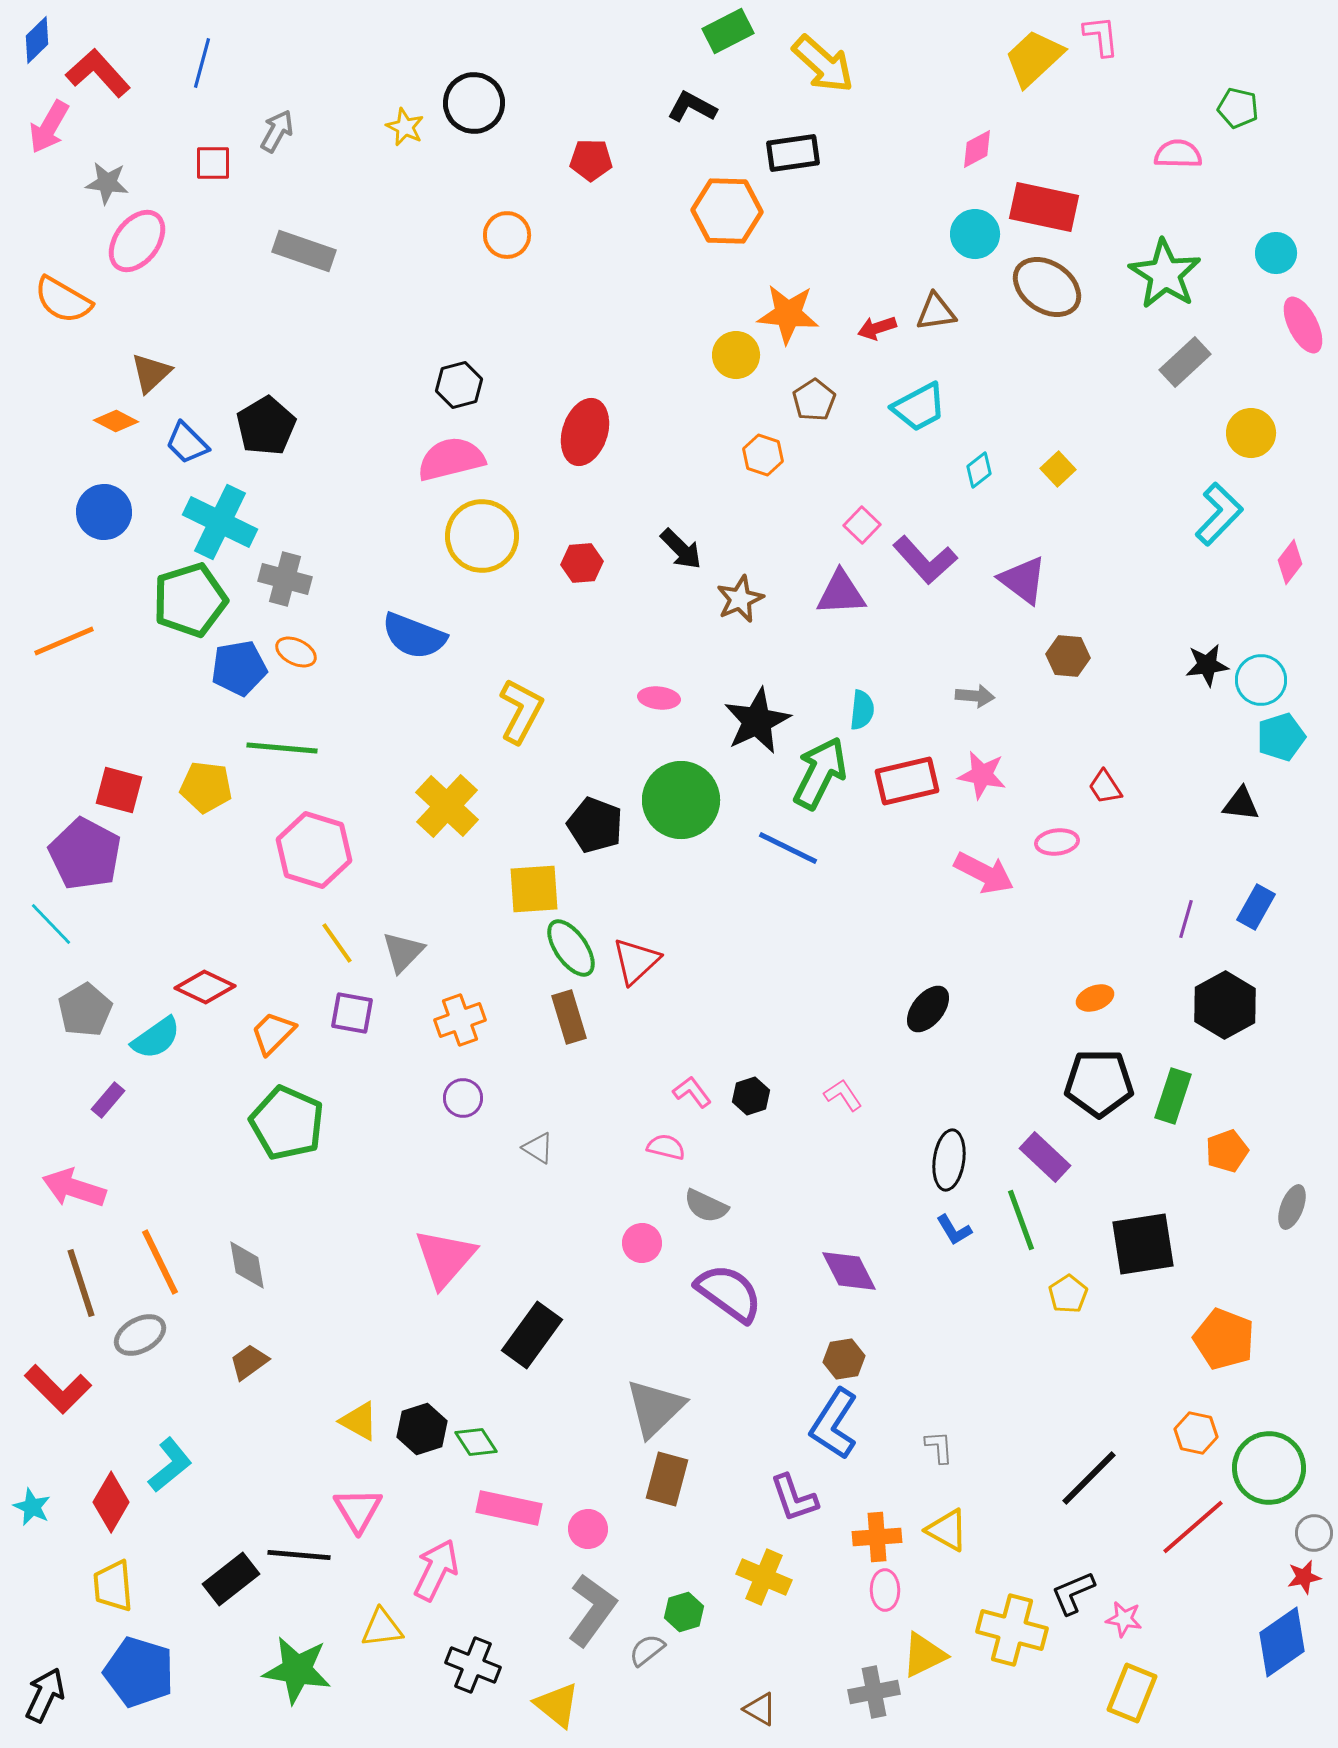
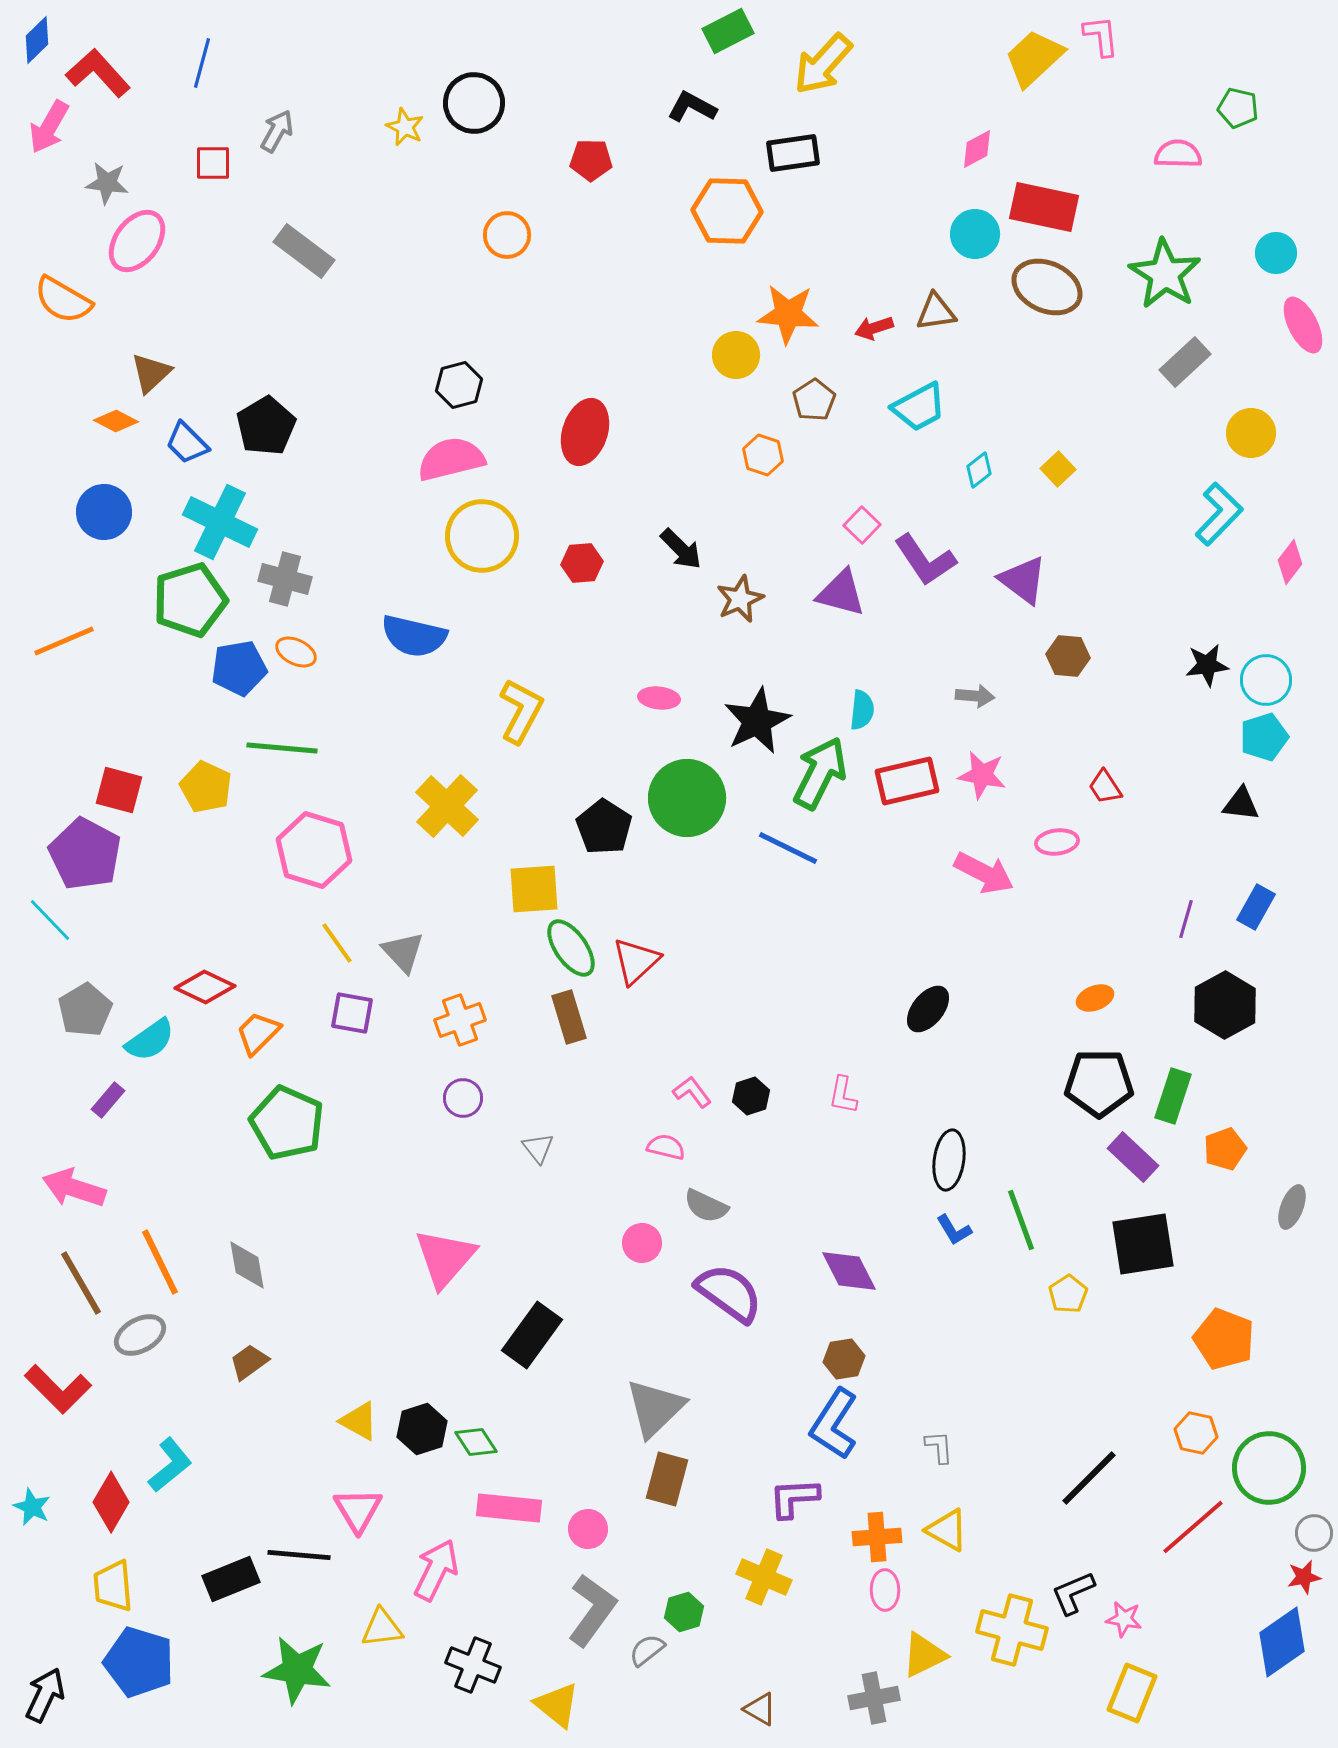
yellow arrow at (823, 64): rotated 90 degrees clockwise
gray rectangle at (304, 251): rotated 18 degrees clockwise
brown ellipse at (1047, 287): rotated 10 degrees counterclockwise
red arrow at (877, 328): moved 3 px left
purple L-shape at (925, 560): rotated 8 degrees clockwise
purple triangle at (841, 593): rotated 18 degrees clockwise
blue semicircle at (414, 636): rotated 8 degrees counterclockwise
cyan circle at (1261, 680): moved 5 px right
cyan pentagon at (1281, 737): moved 17 px left
yellow pentagon at (206, 787): rotated 18 degrees clockwise
green circle at (681, 800): moved 6 px right, 2 px up
black pentagon at (595, 825): moved 9 px right, 2 px down; rotated 12 degrees clockwise
cyan line at (51, 924): moved 1 px left, 4 px up
gray triangle at (403, 952): rotated 27 degrees counterclockwise
orange trapezoid at (273, 1033): moved 15 px left
cyan semicircle at (156, 1038): moved 6 px left, 2 px down
pink L-shape at (843, 1095): rotated 135 degrees counterclockwise
gray triangle at (538, 1148): rotated 20 degrees clockwise
orange pentagon at (1227, 1151): moved 2 px left, 2 px up
purple rectangle at (1045, 1157): moved 88 px right
brown line at (81, 1283): rotated 12 degrees counterclockwise
purple L-shape at (794, 1498): rotated 106 degrees clockwise
pink rectangle at (509, 1508): rotated 6 degrees counterclockwise
black rectangle at (231, 1579): rotated 16 degrees clockwise
blue pentagon at (139, 1672): moved 10 px up
gray cross at (874, 1692): moved 6 px down
